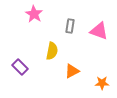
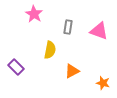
gray rectangle: moved 2 px left, 1 px down
yellow semicircle: moved 2 px left, 1 px up
purple rectangle: moved 4 px left
orange star: moved 1 px right; rotated 16 degrees clockwise
